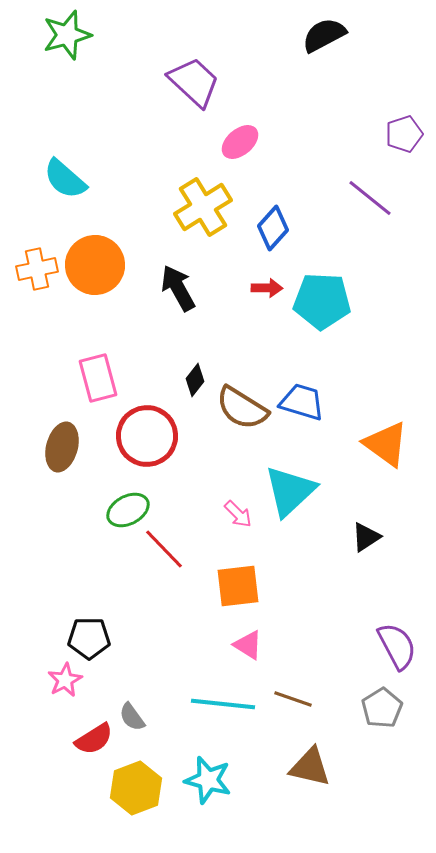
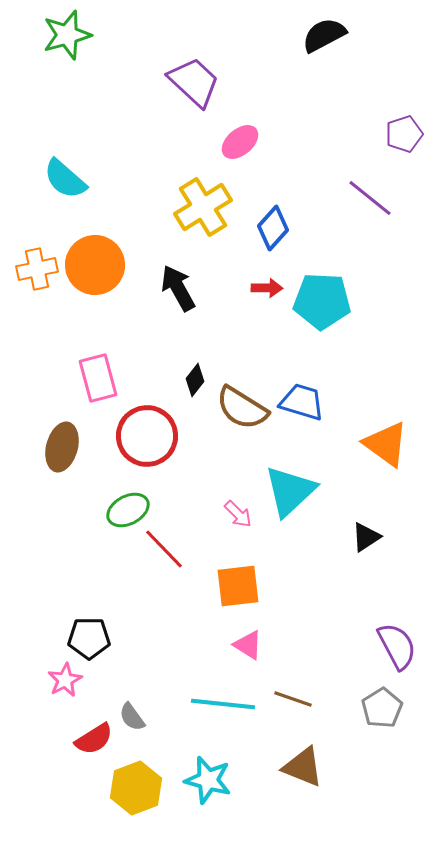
brown triangle: moved 7 px left; rotated 9 degrees clockwise
